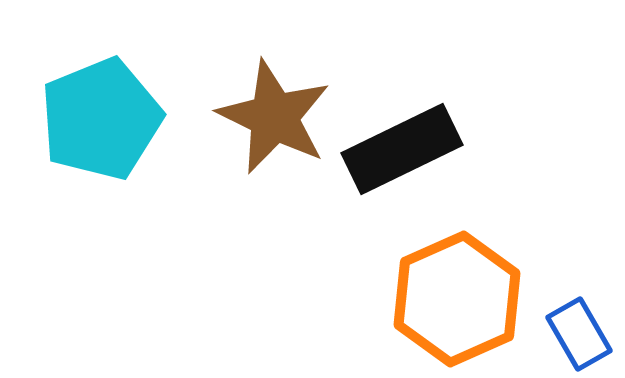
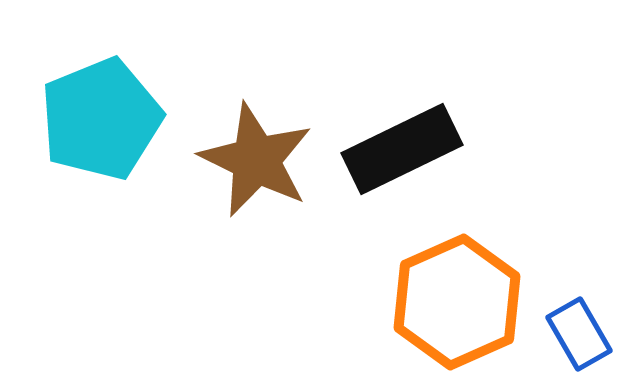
brown star: moved 18 px left, 43 px down
orange hexagon: moved 3 px down
